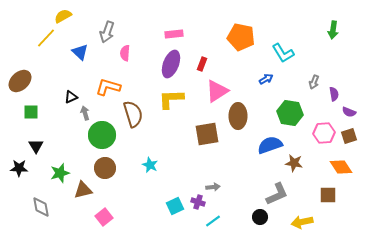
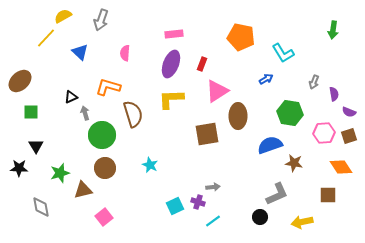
gray arrow at (107, 32): moved 6 px left, 12 px up
